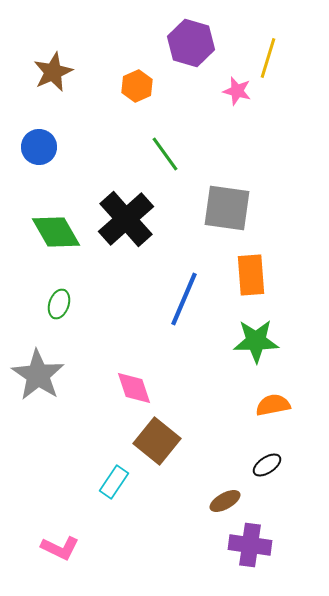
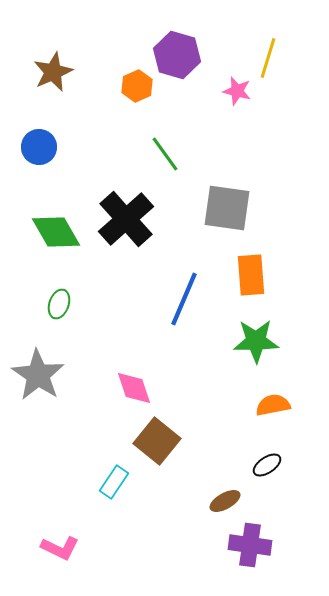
purple hexagon: moved 14 px left, 12 px down
